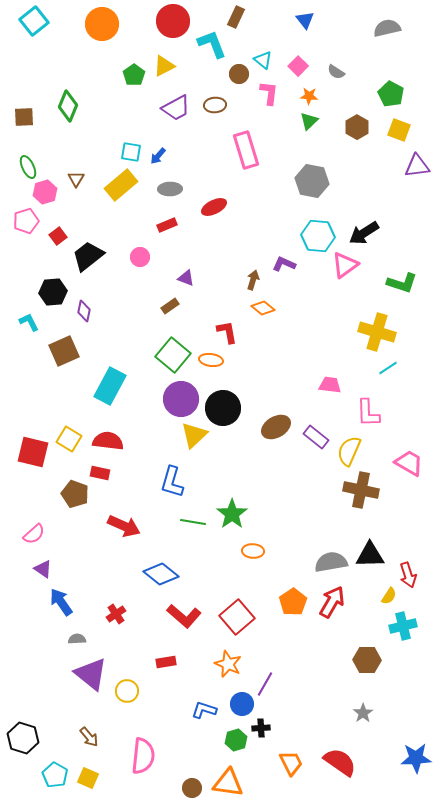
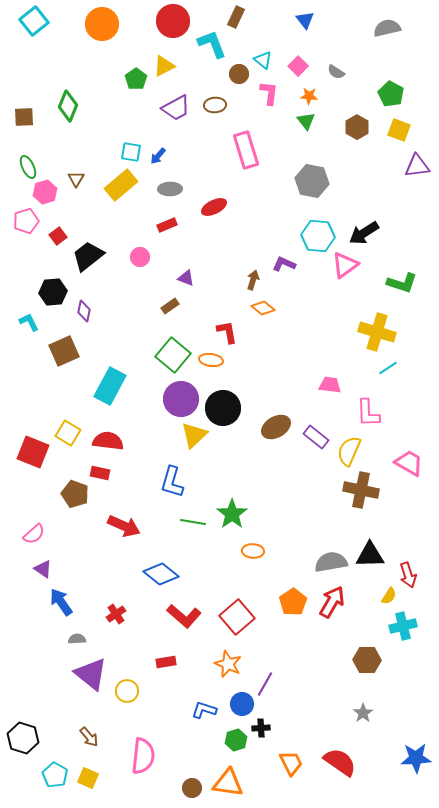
green pentagon at (134, 75): moved 2 px right, 4 px down
green triangle at (309, 121): moved 3 px left; rotated 24 degrees counterclockwise
yellow square at (69, 439): moved 1 px left, 6 px up
red square at (33, 452): rotated 8 degrees clockwise
